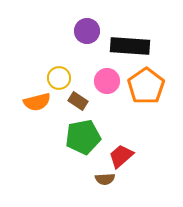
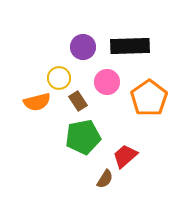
purple circle: moved 4 px left, 16 px down
black rectangle: rotated 6 degrees counterclockwise
pink circle: moved 1 px down
orange pentagon: moved 3 px right, 12 px down
brown rectangle: rotated 24 degrees clockwise
red trapezoid: moved 4 px right
brown semicircle: rotated 54 degrees counterclockwise
